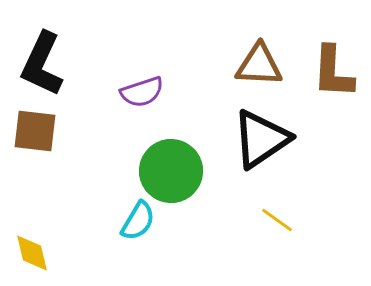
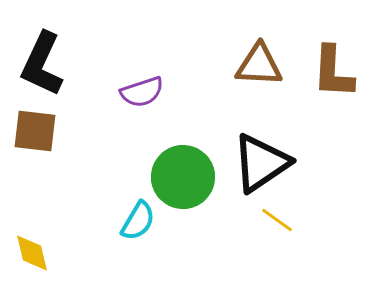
black triangle: moved 24 px down
green circle: moved 12 px right, 6 px down
